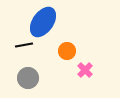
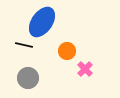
blue ellipse: moved 1 px left
black line: rotated 24 degrees clockwise
pink cross: moved 1 px up
